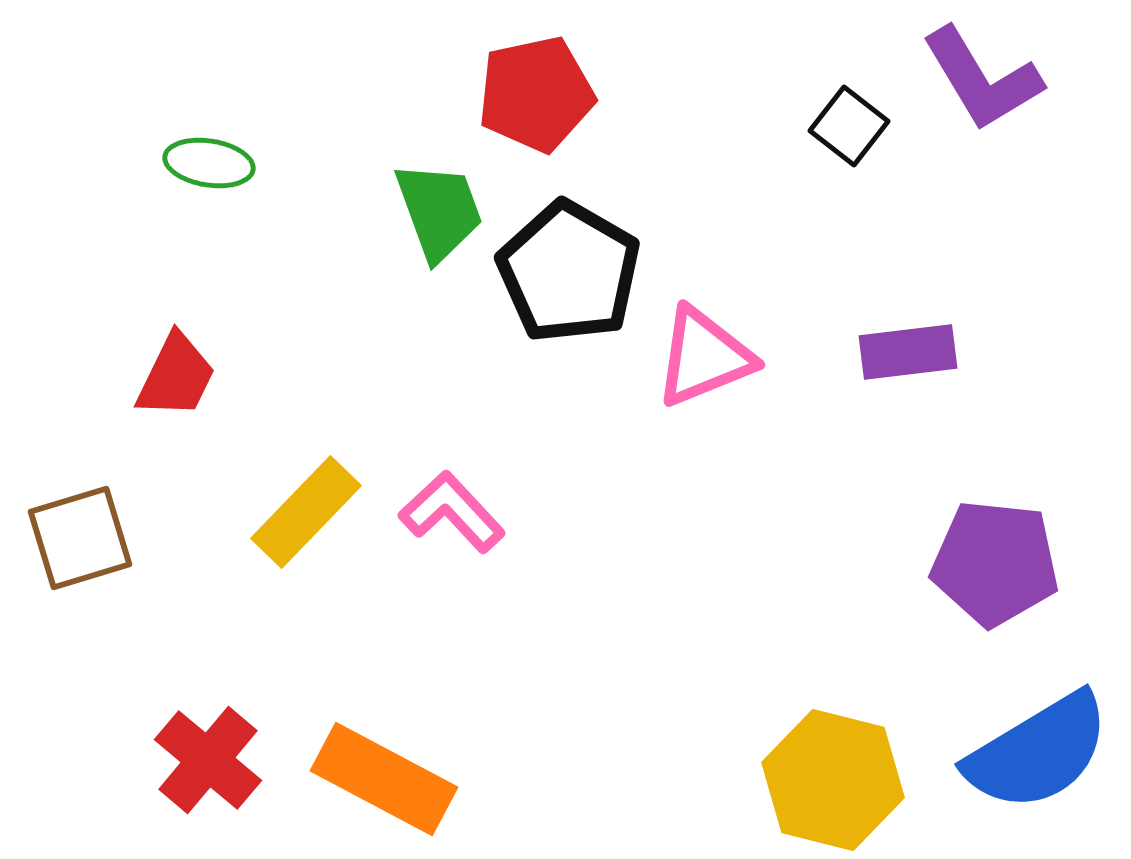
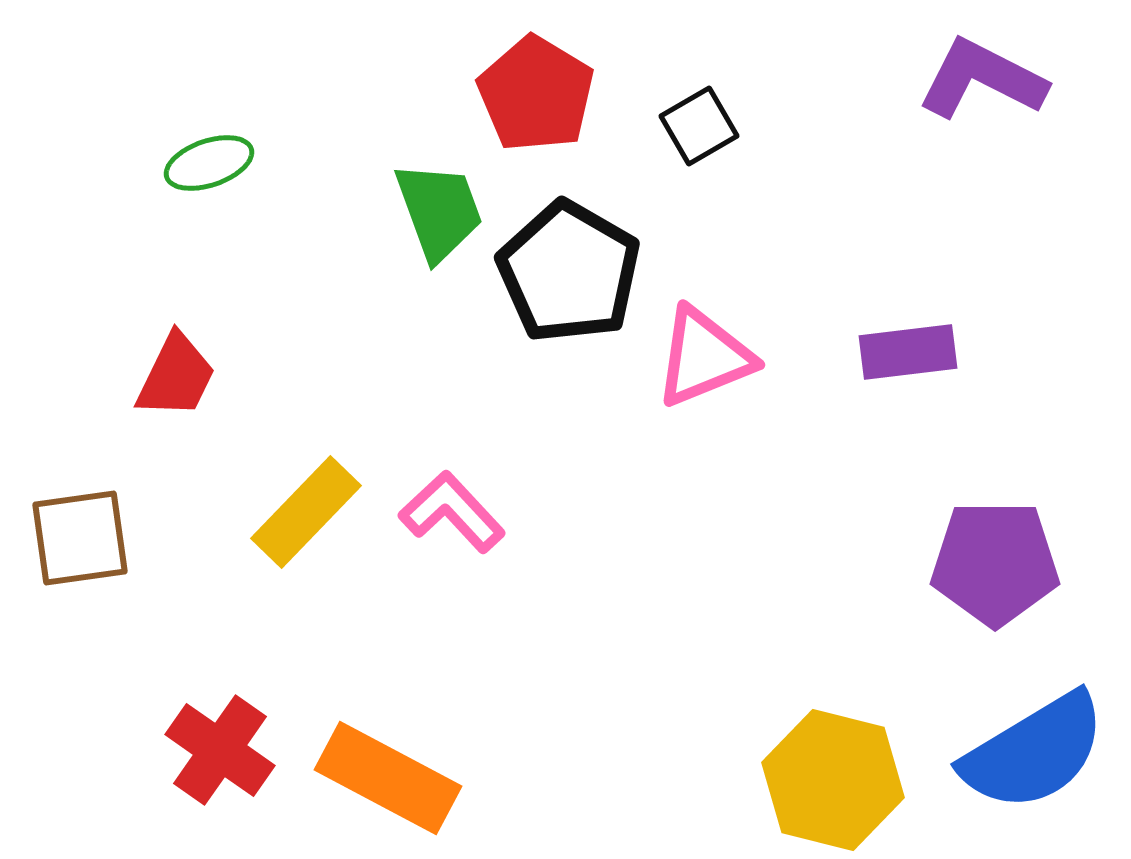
purple L-shape: rotated 148 degrees clockwise
red pentagon: rotated 29 degrees counterclockwise
black square: moved 150 px left; rotated 22 degrees clockwise
green ellipse: rotated 28 degrees counterclockwise
brown square: rotated 9 degrees clockwise
purple pentagon: rotated 6 degrees counterclockwise
blue semicircle: moved 4 px left
red cross: moved 12 px right, 10 px up; rotated 5 degrees counterclockwise
orange rectangle: moved 4 px right, 1 px up
